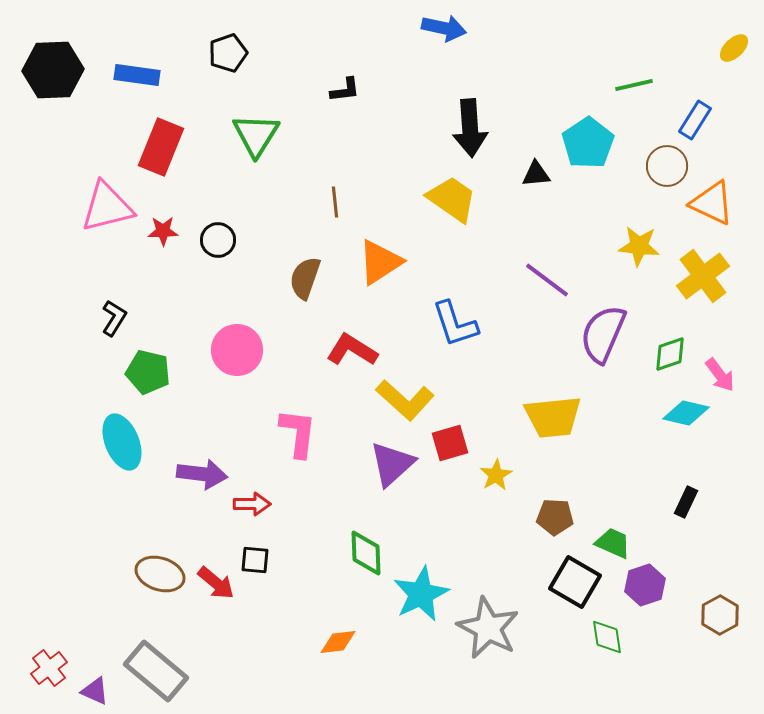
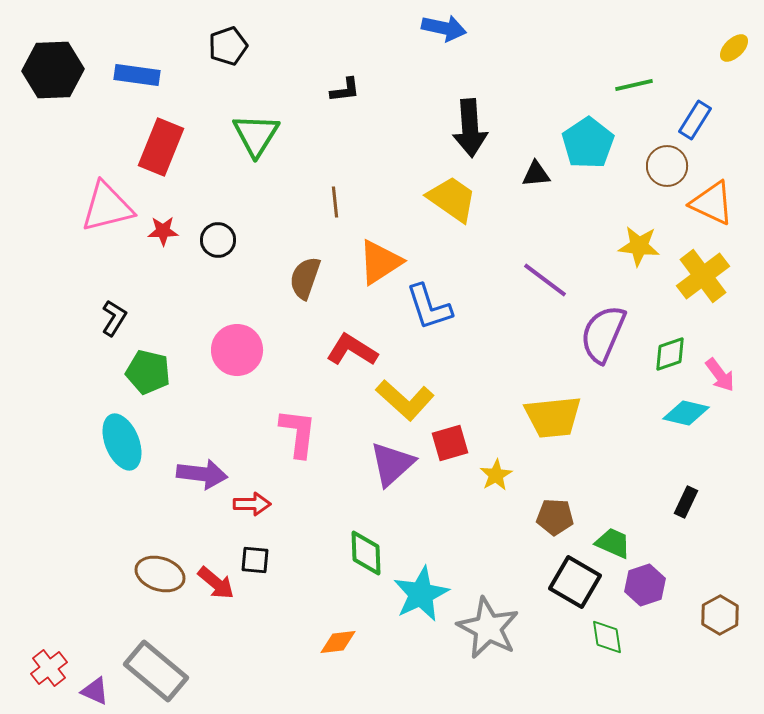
black pentagon at (228, 53): moved 7 px up
purple line at (547, 280): moved 2 px left
blue L-shape at (455, 324): moved 26 px left, 17 px up
